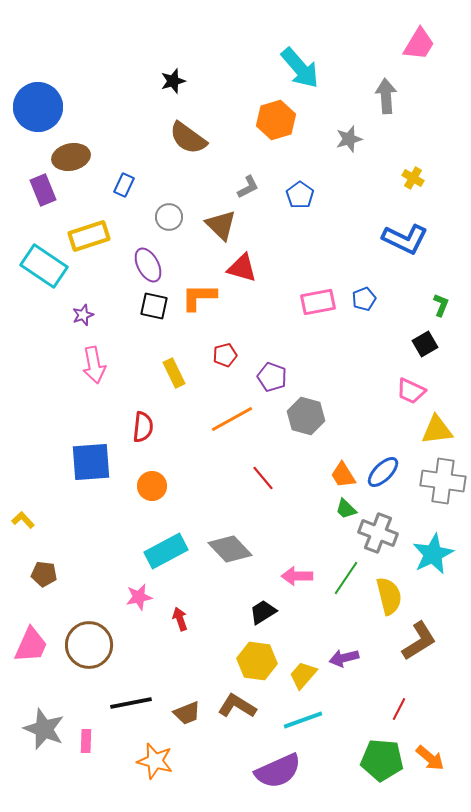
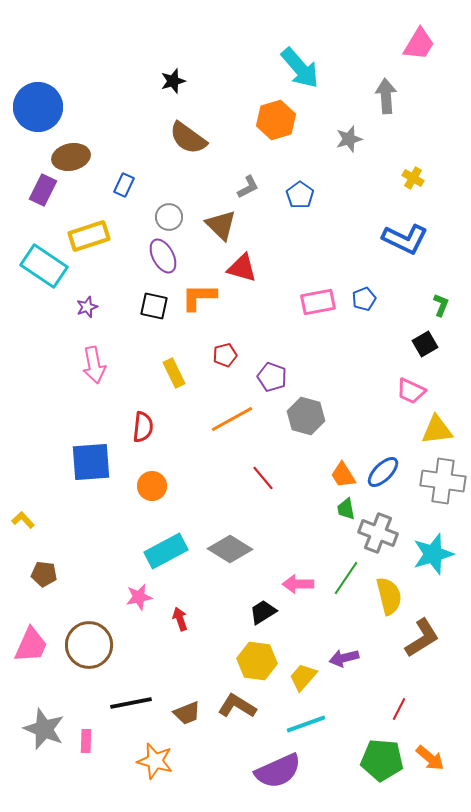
purple rectangle at (43, 190): rotated 48 degrees clockwise
purple ellipse at (148, 265): moved 15 px right, 9 px up
purple star at (83, 315): moved 4 px right, 8 px up
green trapezoid at (346, 509): rotated 35 degrees clockwise
gray diamond at (230, 549): rotated 15 degrees counterclockwise
cyan star at (433, 554): rotated 9 degrees clockwise
pink arrow at (297, 576): moved 1 px right, 8 px down
brown L-shape at (419, 641): moved 3 px right, 3 px up
yellow trapezoid at (303, 675): moved 2 px down
cyan line at (303, 720): moved 3 px right, 4 px down
